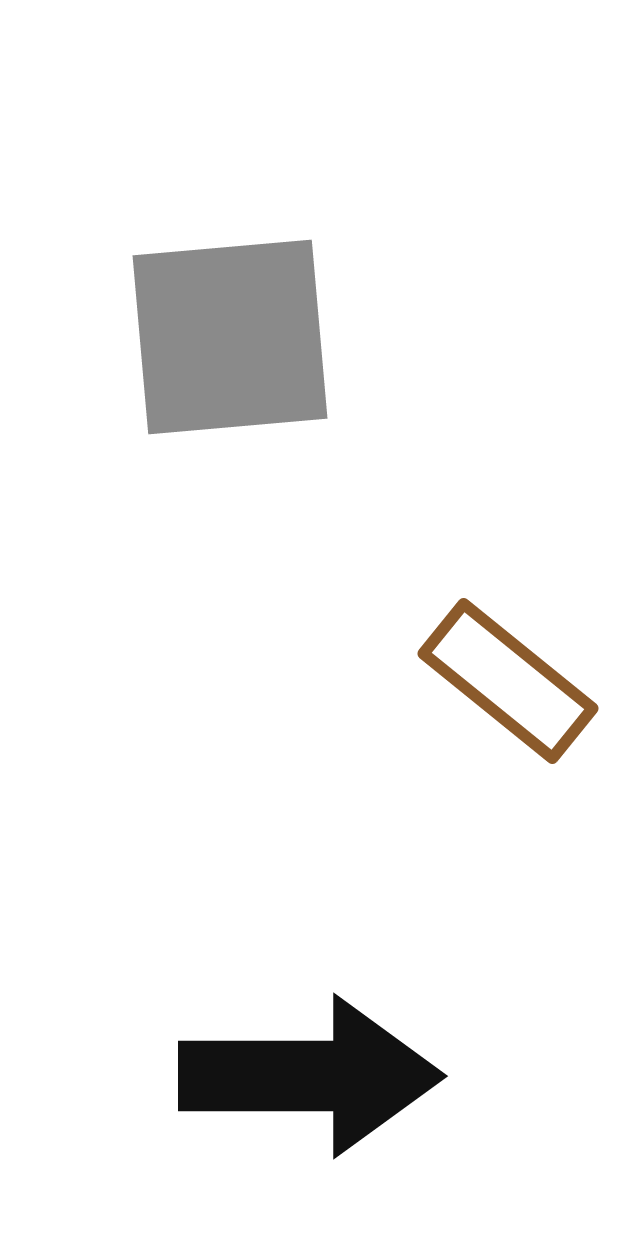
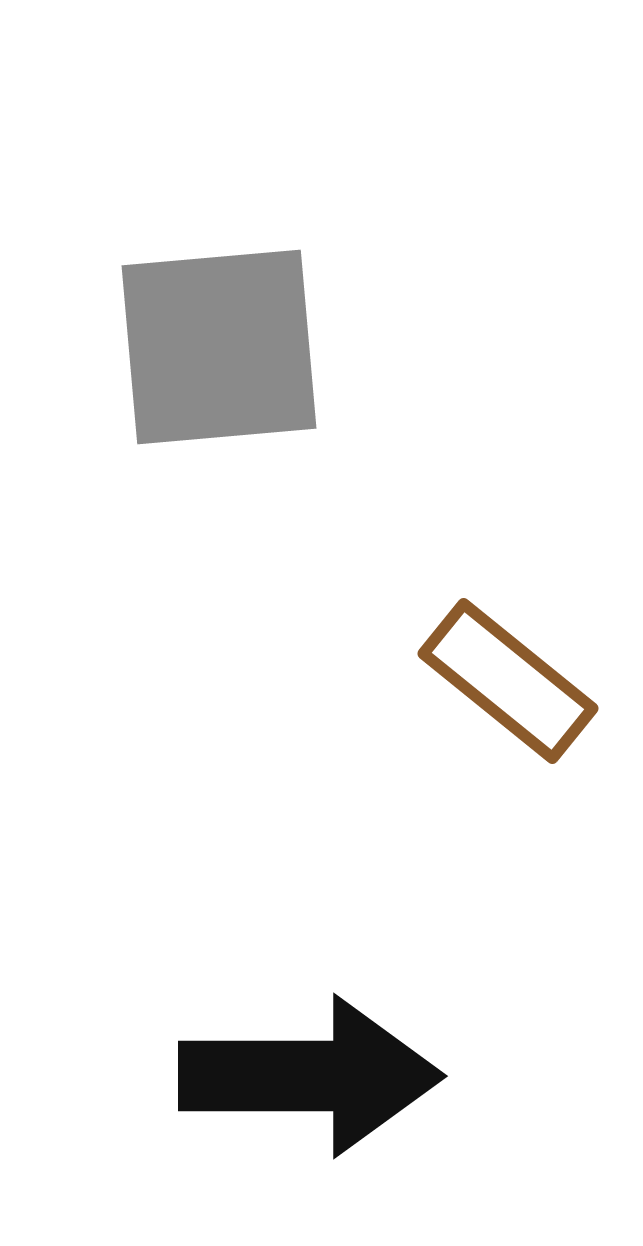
gray square: moved 11 px left, 10 px down
